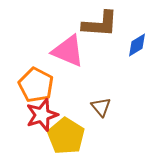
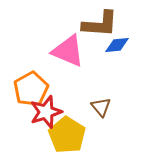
blue diamond: moved 20 px left; rotated 25 degrees clockwise
orange pentagon: moved 5 px left, 4 px down; rotated 16 degrees clockwise
red star: moved 4 px right, 3 px up
yellow pentagon: moved 1 px right, 1 px up
